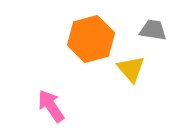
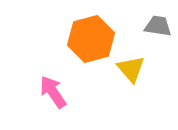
gray trapezoid: moved 5 px right, 4 px up
pink arrow: moved 2 px right, 14 px up
